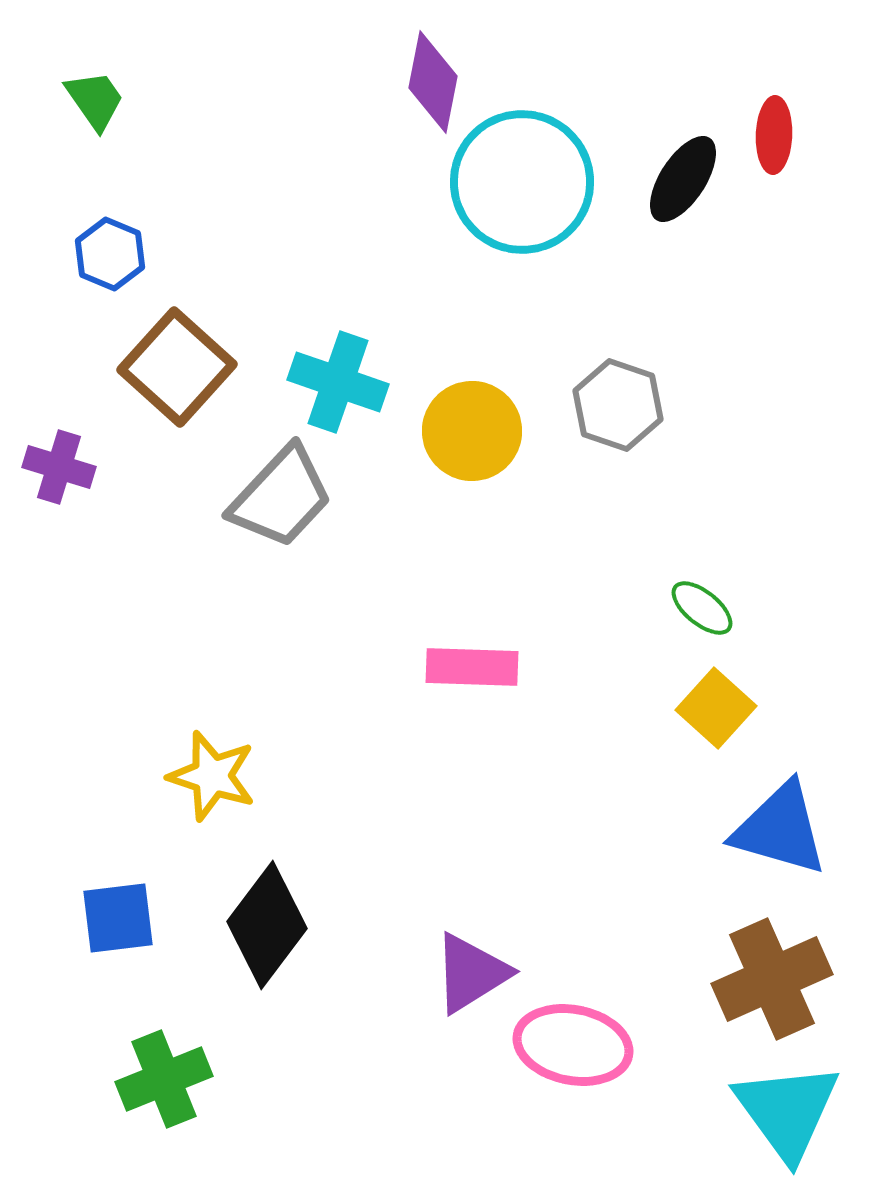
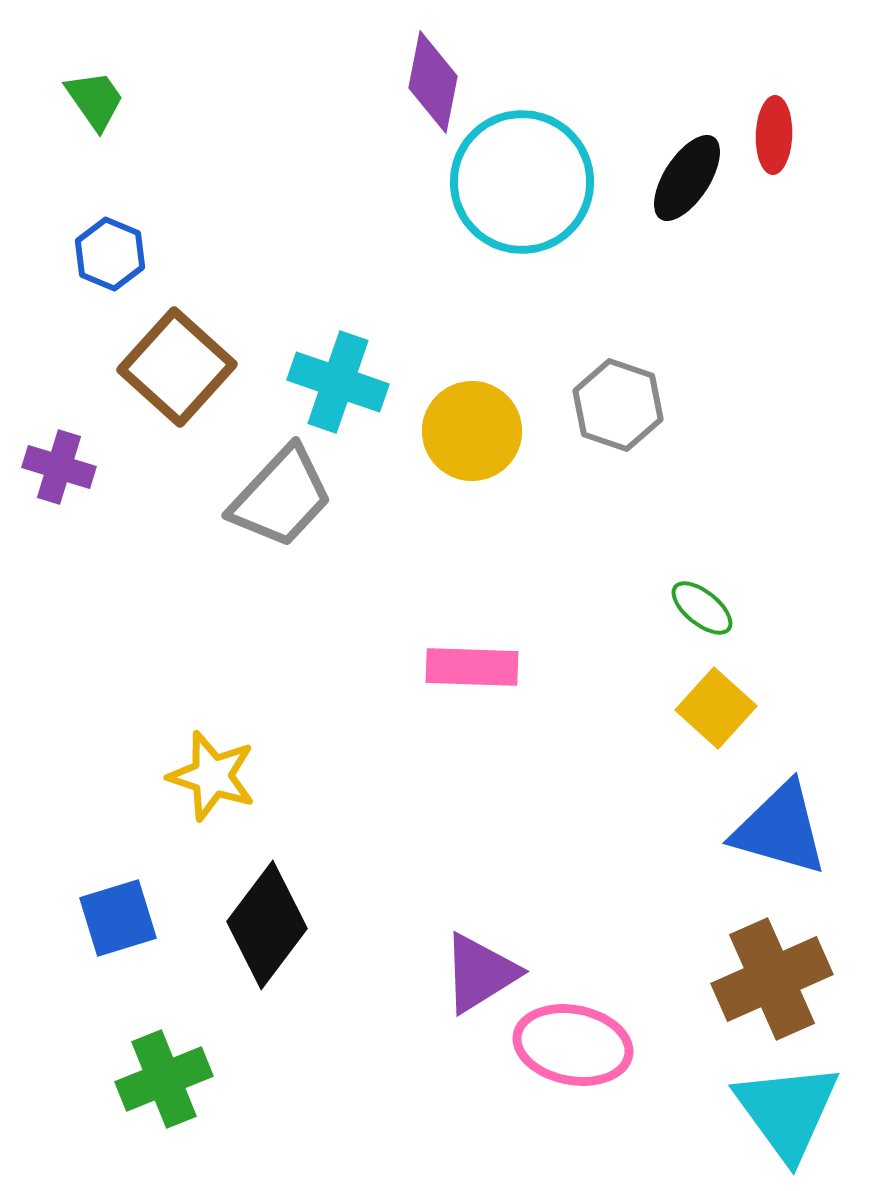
black ellipse: moved 4 px right, 1 px up
blue square: rotated 10 degrees counterclockwise
purple triangle: moved 9 px right
